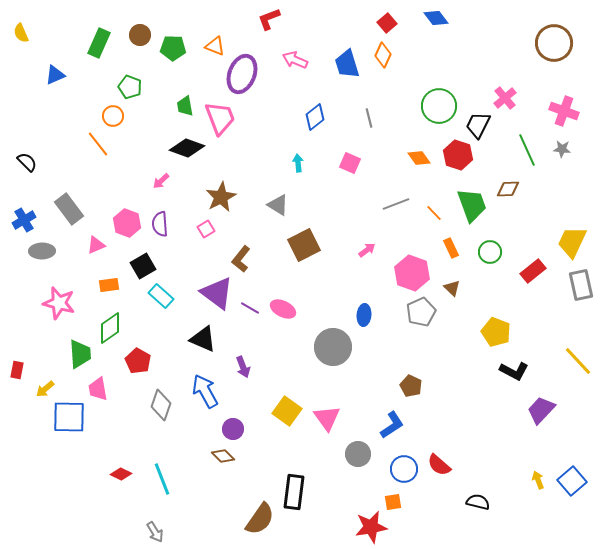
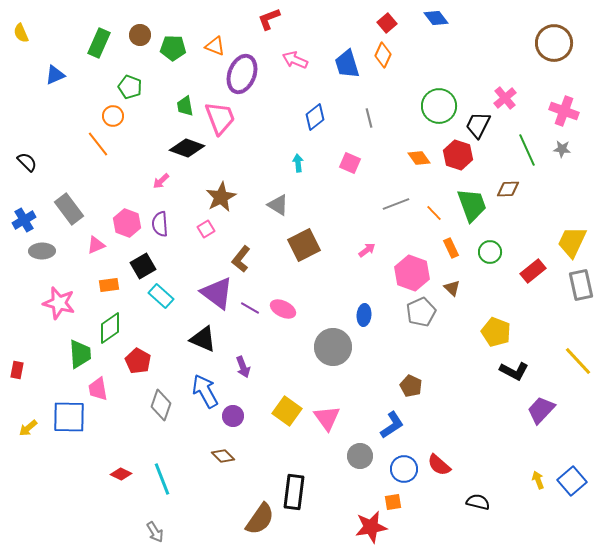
yellow arrow at (45, 389): moved 17 px left, 39 px down
purple circle at (233, 429): moved 13 px up
gray circle at (358, 454): moved 2 px right, 2 px down
